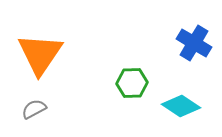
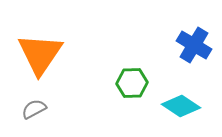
blue cross: moved 2 px down
